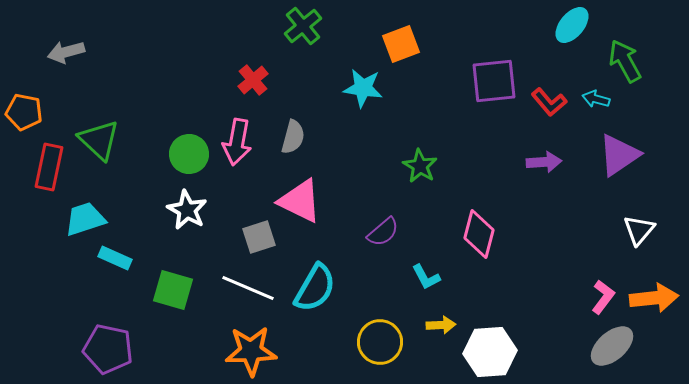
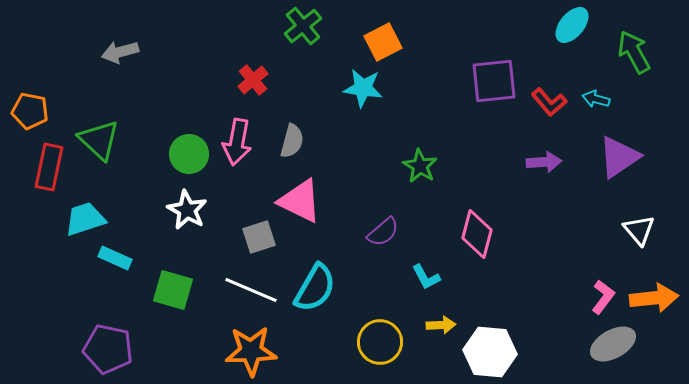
orange square: moved 18 px left, 2 px up; rotated 6 degrees counterclockwise
gray arrow: moved 54 px right
green arrow: moved 9 px right, 9 px up
orange pentagon: moved 6 px right, 1 px up
gray semicircle: moved 1 px left, 4 px down
purple triangle: moved 2 px down
white triangle: rotated 20 degrees counterclockwise
pink diamond: moved 2 px left
white line: moved 3 px right, 2 px down
gray ellipse: moved 1 px right, 2 px up; rotated 12 degrees clockwise
white hexagon: rotated 9 degrees clockwise
